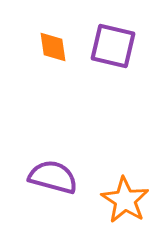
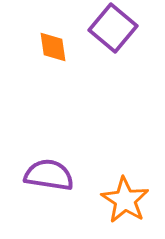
purple square: moved 18 px up; rotated 27 degrees clockwise
purple semicircle: moved 4 px left, 2 px up; rotated 6 degrees counterclockwise
